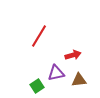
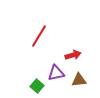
green square: rotated 16 degrees counterclockwise
